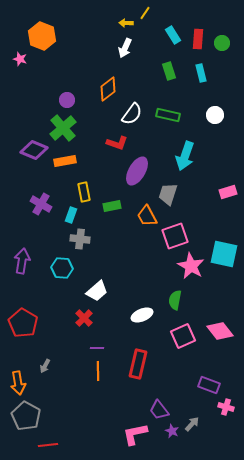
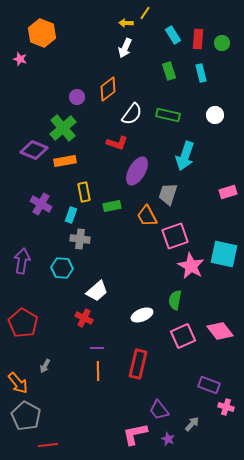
orange hexagon at (42, 36): moved 3 px up
purple circle at (67, 100): moved 10 px right, 3 px up
red cross at (84, 318): rotated 18 degrees counterclockwise
orange arrow at (18, 383): rotated 30 degrees counterclockwise
purple star at (172, 431): moved 4 px left, 8 px down
